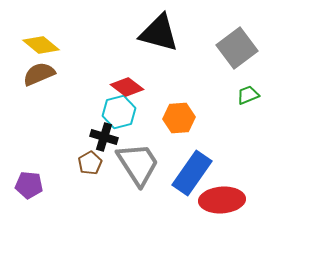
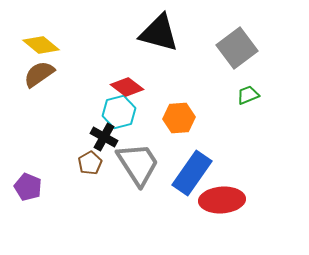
brown semicircle: rotated 12 degrees counterclockwise
black cross: rotated 12 degrees clockwise
purple pentagon: moved 1 px left, 2 px down; rotated 16 degrees clockwise
